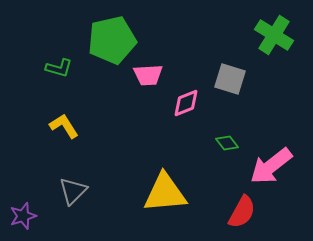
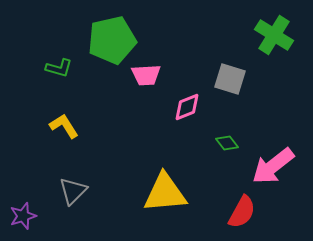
pink trapezoid: moved 2 px left
pink diamond: moved 1 px right, 4 px down
pink arrow: moved 2 px right
